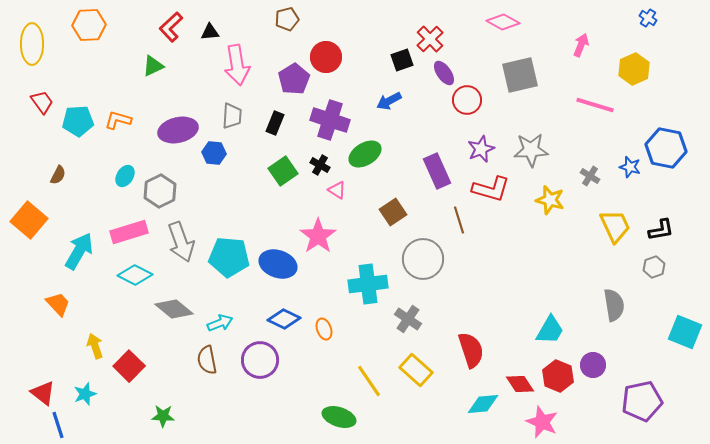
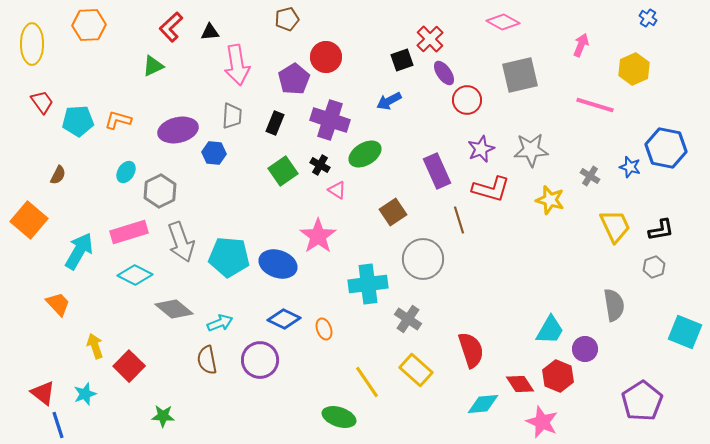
cyan ellipse at (125, 176): moved 1 px right, 4 px up
purple circle at (593, 365): moved 8 px left, 16 px up
yellow line at (369, 381): moved 2 px left, 1 px down
purple pentagon at (642, 401): rotated 21 degrees counterclockwise
